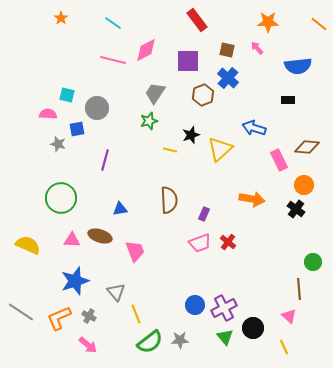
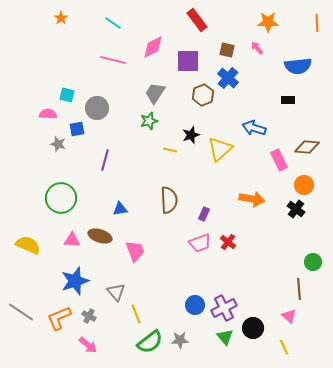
orange line at (319, 24): moved 2 px left, 1 px up; rotated 48 degrees clockwise
pink diamond at (146, 50): moved 7 px right, 3 px up
